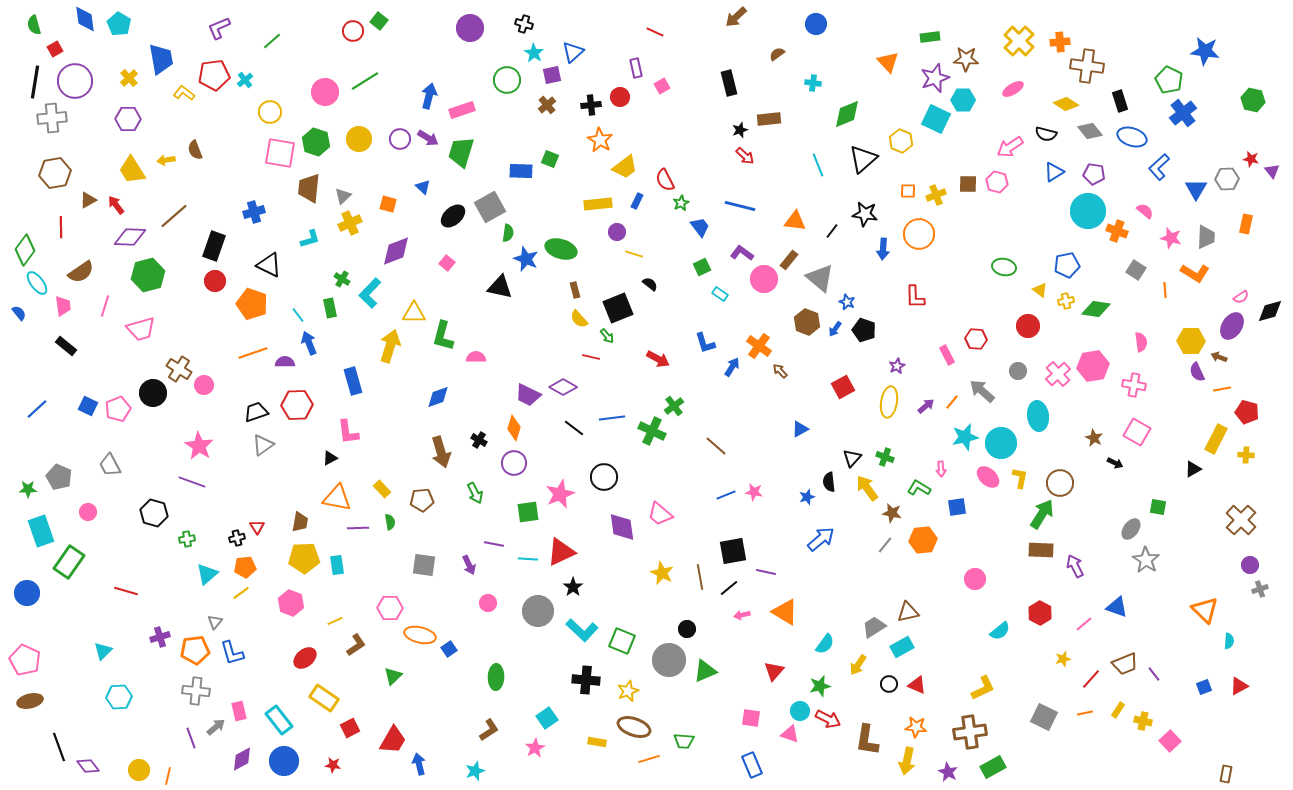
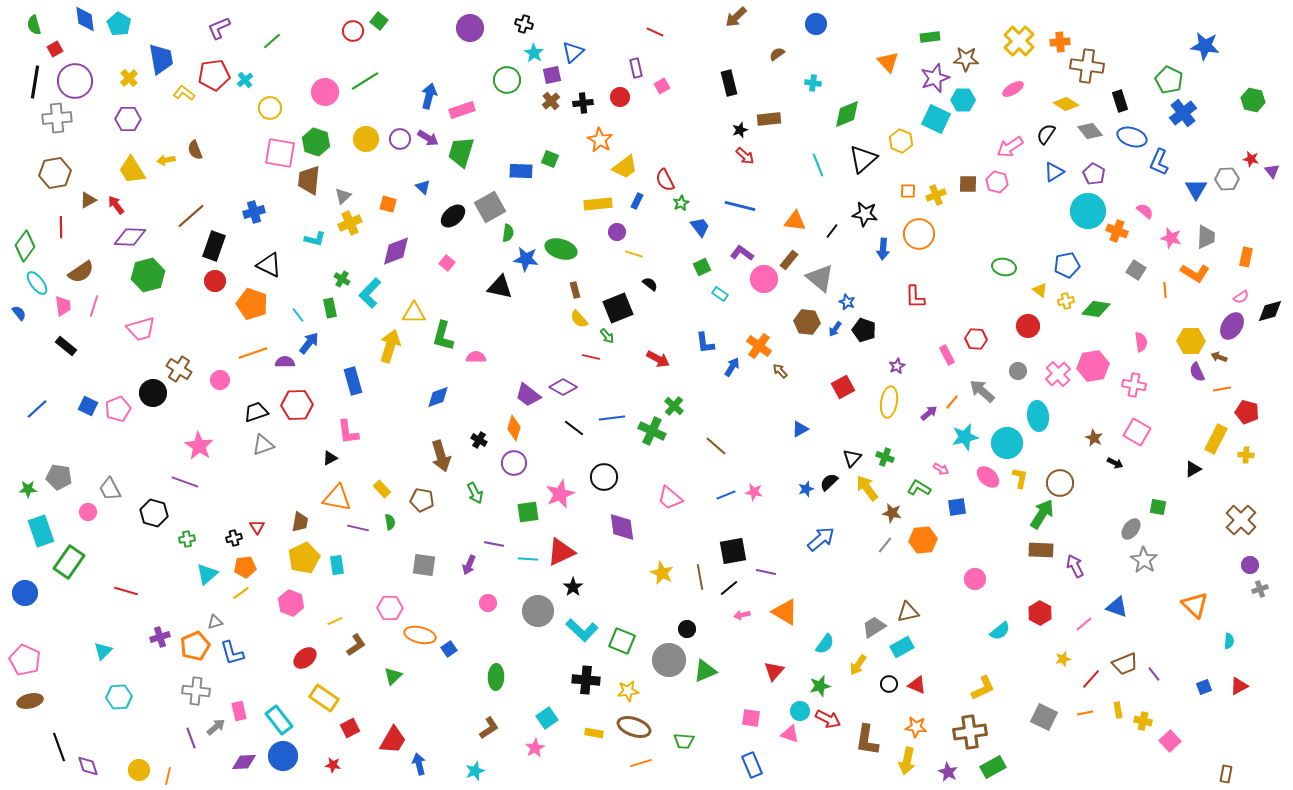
blue star at (1205, 51): moved 5 px up
brown cross at (547, 105): moved 4 px right, 4 px up
black cross at (591, 105): moved 8 px left, 2 px up
yellow circle at (270, 112): moved 4 px up
gray cross at (52, 118): moved 5 px right
black semicircle at (1046, 134): rotated 110 degrees clockwise
yellow circle at (359, 139): moved 7 px right
blue L-shape at (1159, 167): moved 5 px up; rotated 24 degrees counterclockwise
purple pentagon at (1094, 174): rotated 20 degrees clockwise
brown trapezoid at (309, 188): moved 8 px up
brown line at (174, 216): moved 17 px right
orange rectangle at (1246, 224): moved 33 px down
cyan L-shape at (310, 239): moved 5 px right; rotated 30 degrees clockwise
green diamond at (25, 250): moved 4 px up
blue star at (526, 259): rotated 15 degrees counterclockwise
pink line at (105, 306): moved 11 px left
brown hexagon at (807, 322): rotated 15 degrees counterclockwise
blue arrow at (309, 343): rotated 60 degrees clockwise
blue L-shape at (705, 343): rotated 10 degrees clockwise
pink circle at (204, 385): moved 16 px right, 5 px up
purple trapezoid at (528, 395): rotated 12 degrees clockwise
green cross at (674, 406): rotated 12 degrees counterclockwise
purple arrow at (926, 406): moved 3 px right, 7 px down
cyan circle at (1001, 443): moved 6 px right
gray triangle at (263, 445): rotated 15 degrees clockwise
brown arrow at (441, 452): moved 4 px down
gray trapezoid at (110, 465): moved 24 px down
pink arrow at (941, 469): rotated 56 degrees counterclockwise
gray pentagon at (59, 477): rotated 15 degrees counterclockwise
purple line at (192, 482): moved 7 px left
black semicircle at (829, 482): rotated 54 degrees clockwise
blue star at (807, 497): moved 1 px left, 8 px up
brown pentagon at (422, 500): rotated 15 degrees clockwise
pink trapezoid at (660, 514): moved 10 px right, 16 px up
purple line at (358, 528): rotated 15 degrees clockwise
black cross at (237, 538): moved 3 px left
yellow pentagon at (304, 558): rotated 24 degrees counterclockwise
gray star at (1146, 560): moved 2 px left
purple arrow at (469, 565): rotated 48 degrees clockwise
blue circle at (27, 593): moved 2 px left
orange triangle at (1205, 610): moved 10 px left, 5 px up
gray triangle at (215, 622): rotated 35 degrees clockwise
orange pentagon at (195, 650): moved 4 px up; rotated 16 degrees counterclockwise
yellow star at (628, 691): rotated 15 degrees clockwise
yellow rectangle at (1118, 710): rotated 42 degrees counterclockwise
brown L-shape at (489, 730): moved 2 px up
yellow rectangle at (597, 742): moved 3 px left, 9 px up
purple diamond at (242, 759): moved 2 px right, 3 px down; rotated 25 degrees clockwise
orange line at (649, 759): moved 8 px left, 4 px down
blue circle at (284, 761): moved 1 px left, 5 px up
purple diamond at (88, 766): rotated 20 degrees clockwise
